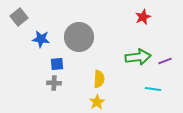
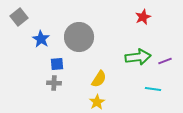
blue star: rotated 24 degrees clockwise
yellow semicircle: rotated 30 degrees clockwise
